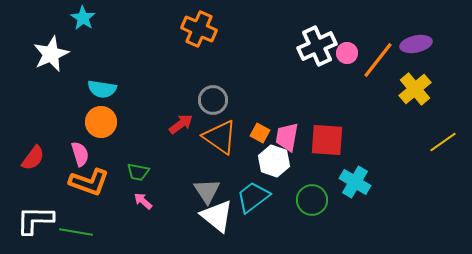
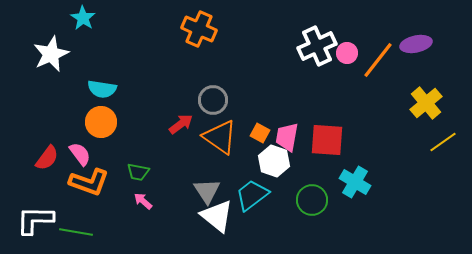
yellow cross: moved 11 px right, 14 px down
pink semicircle: rotated 20 degrees counterclockwise
red semicircle: moved 14 px right
cyan trapezoid: moved 1 px left, 2 px up
